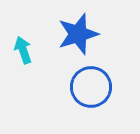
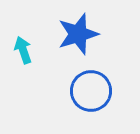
blue circle: moved 4 px down
